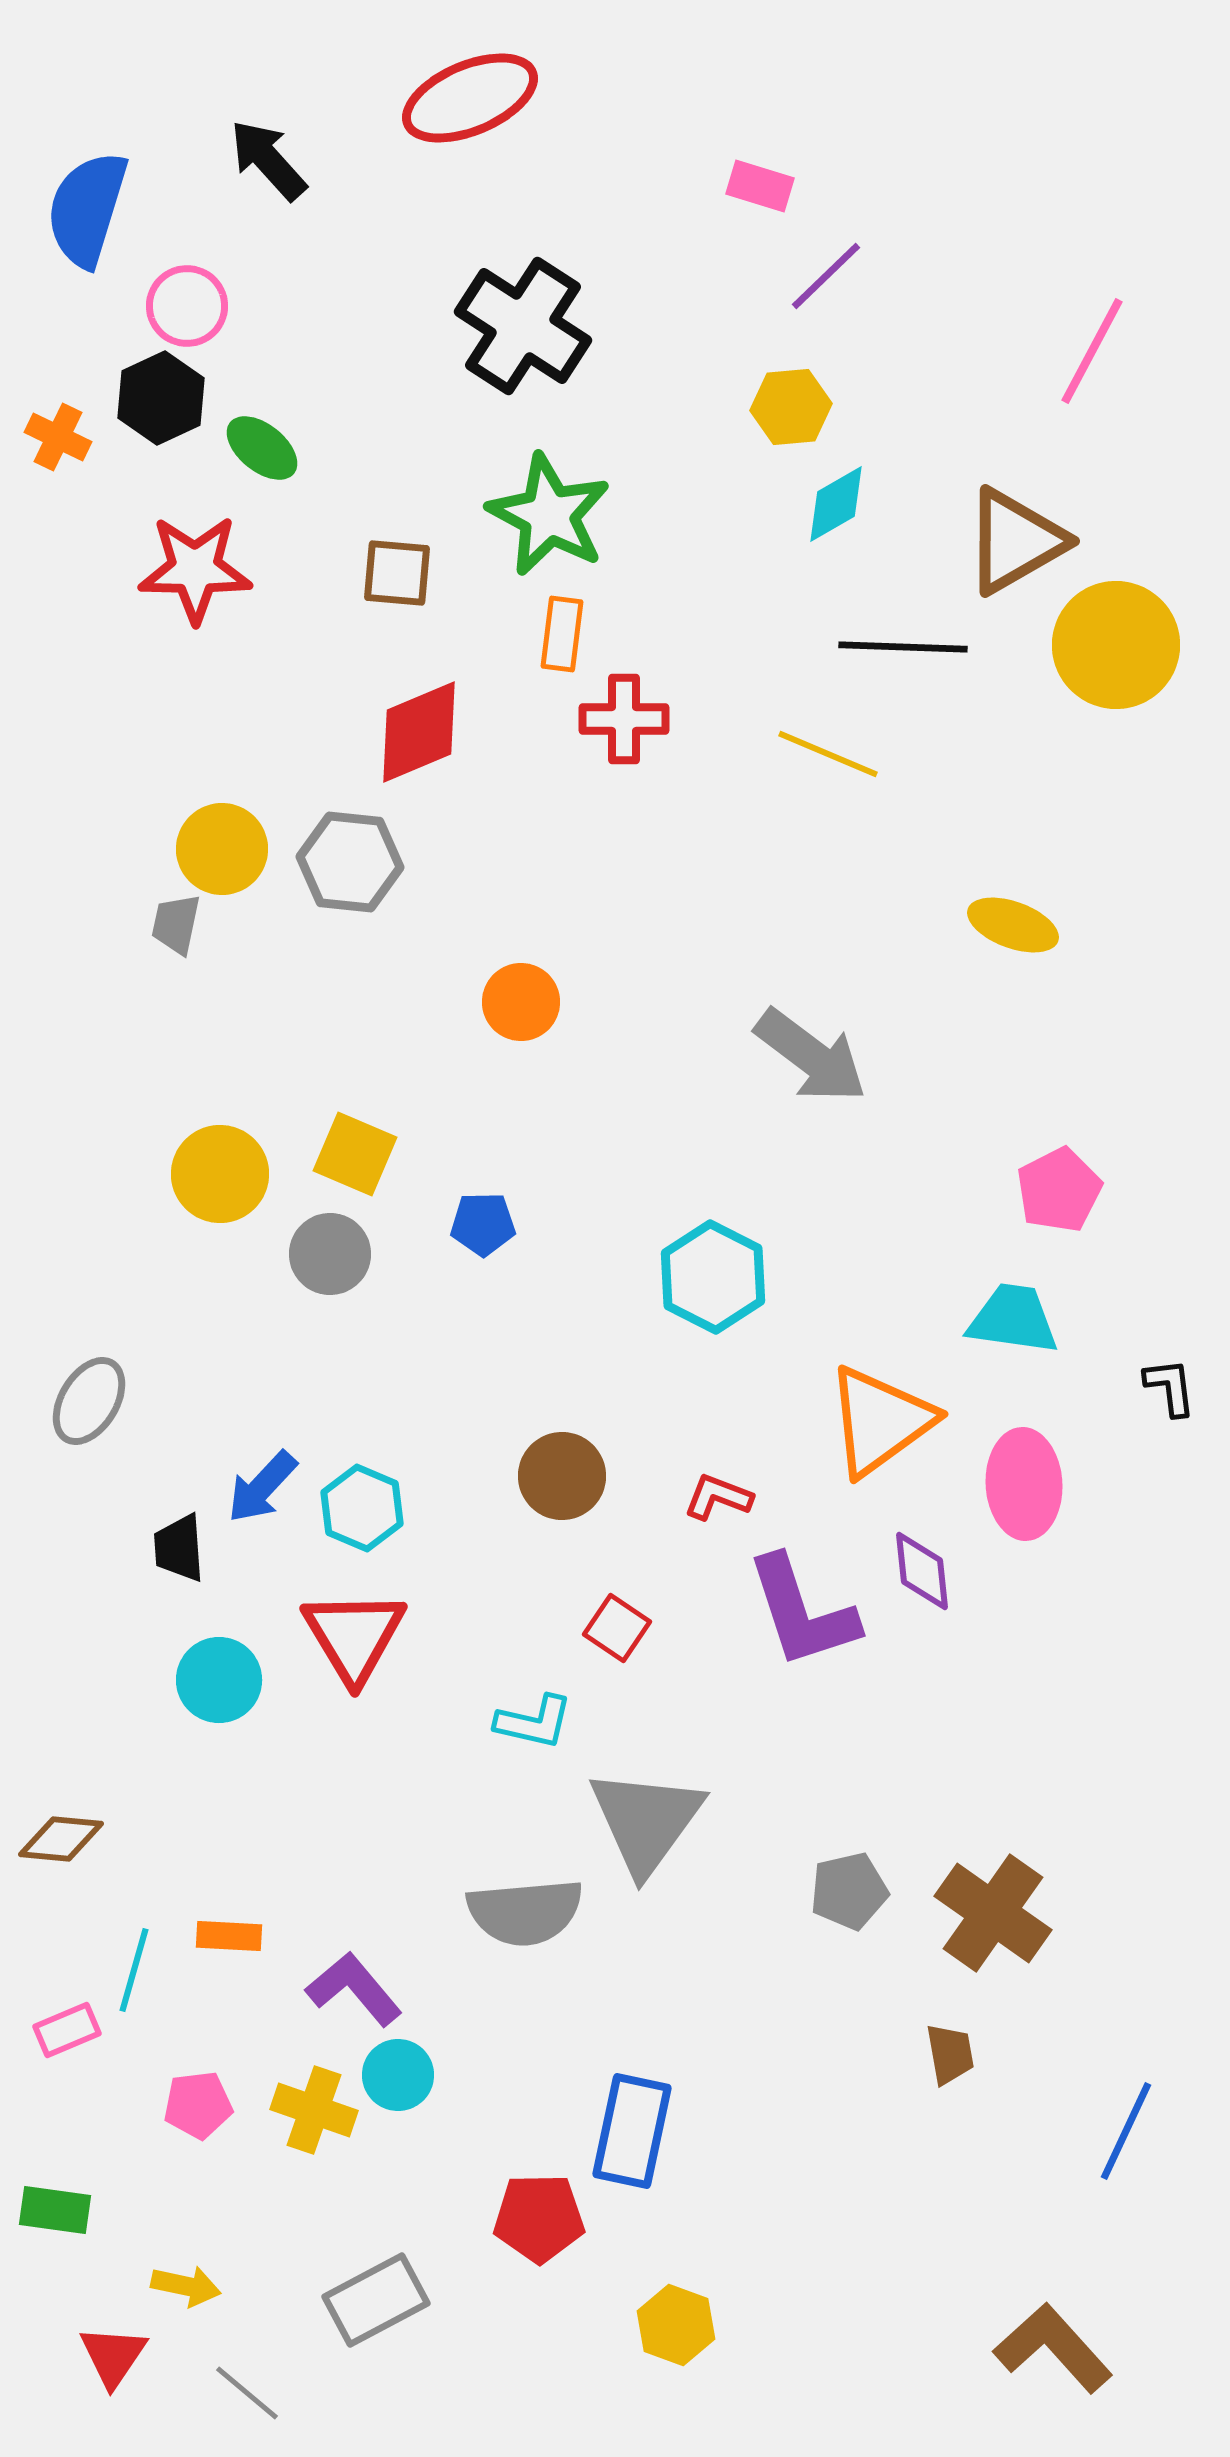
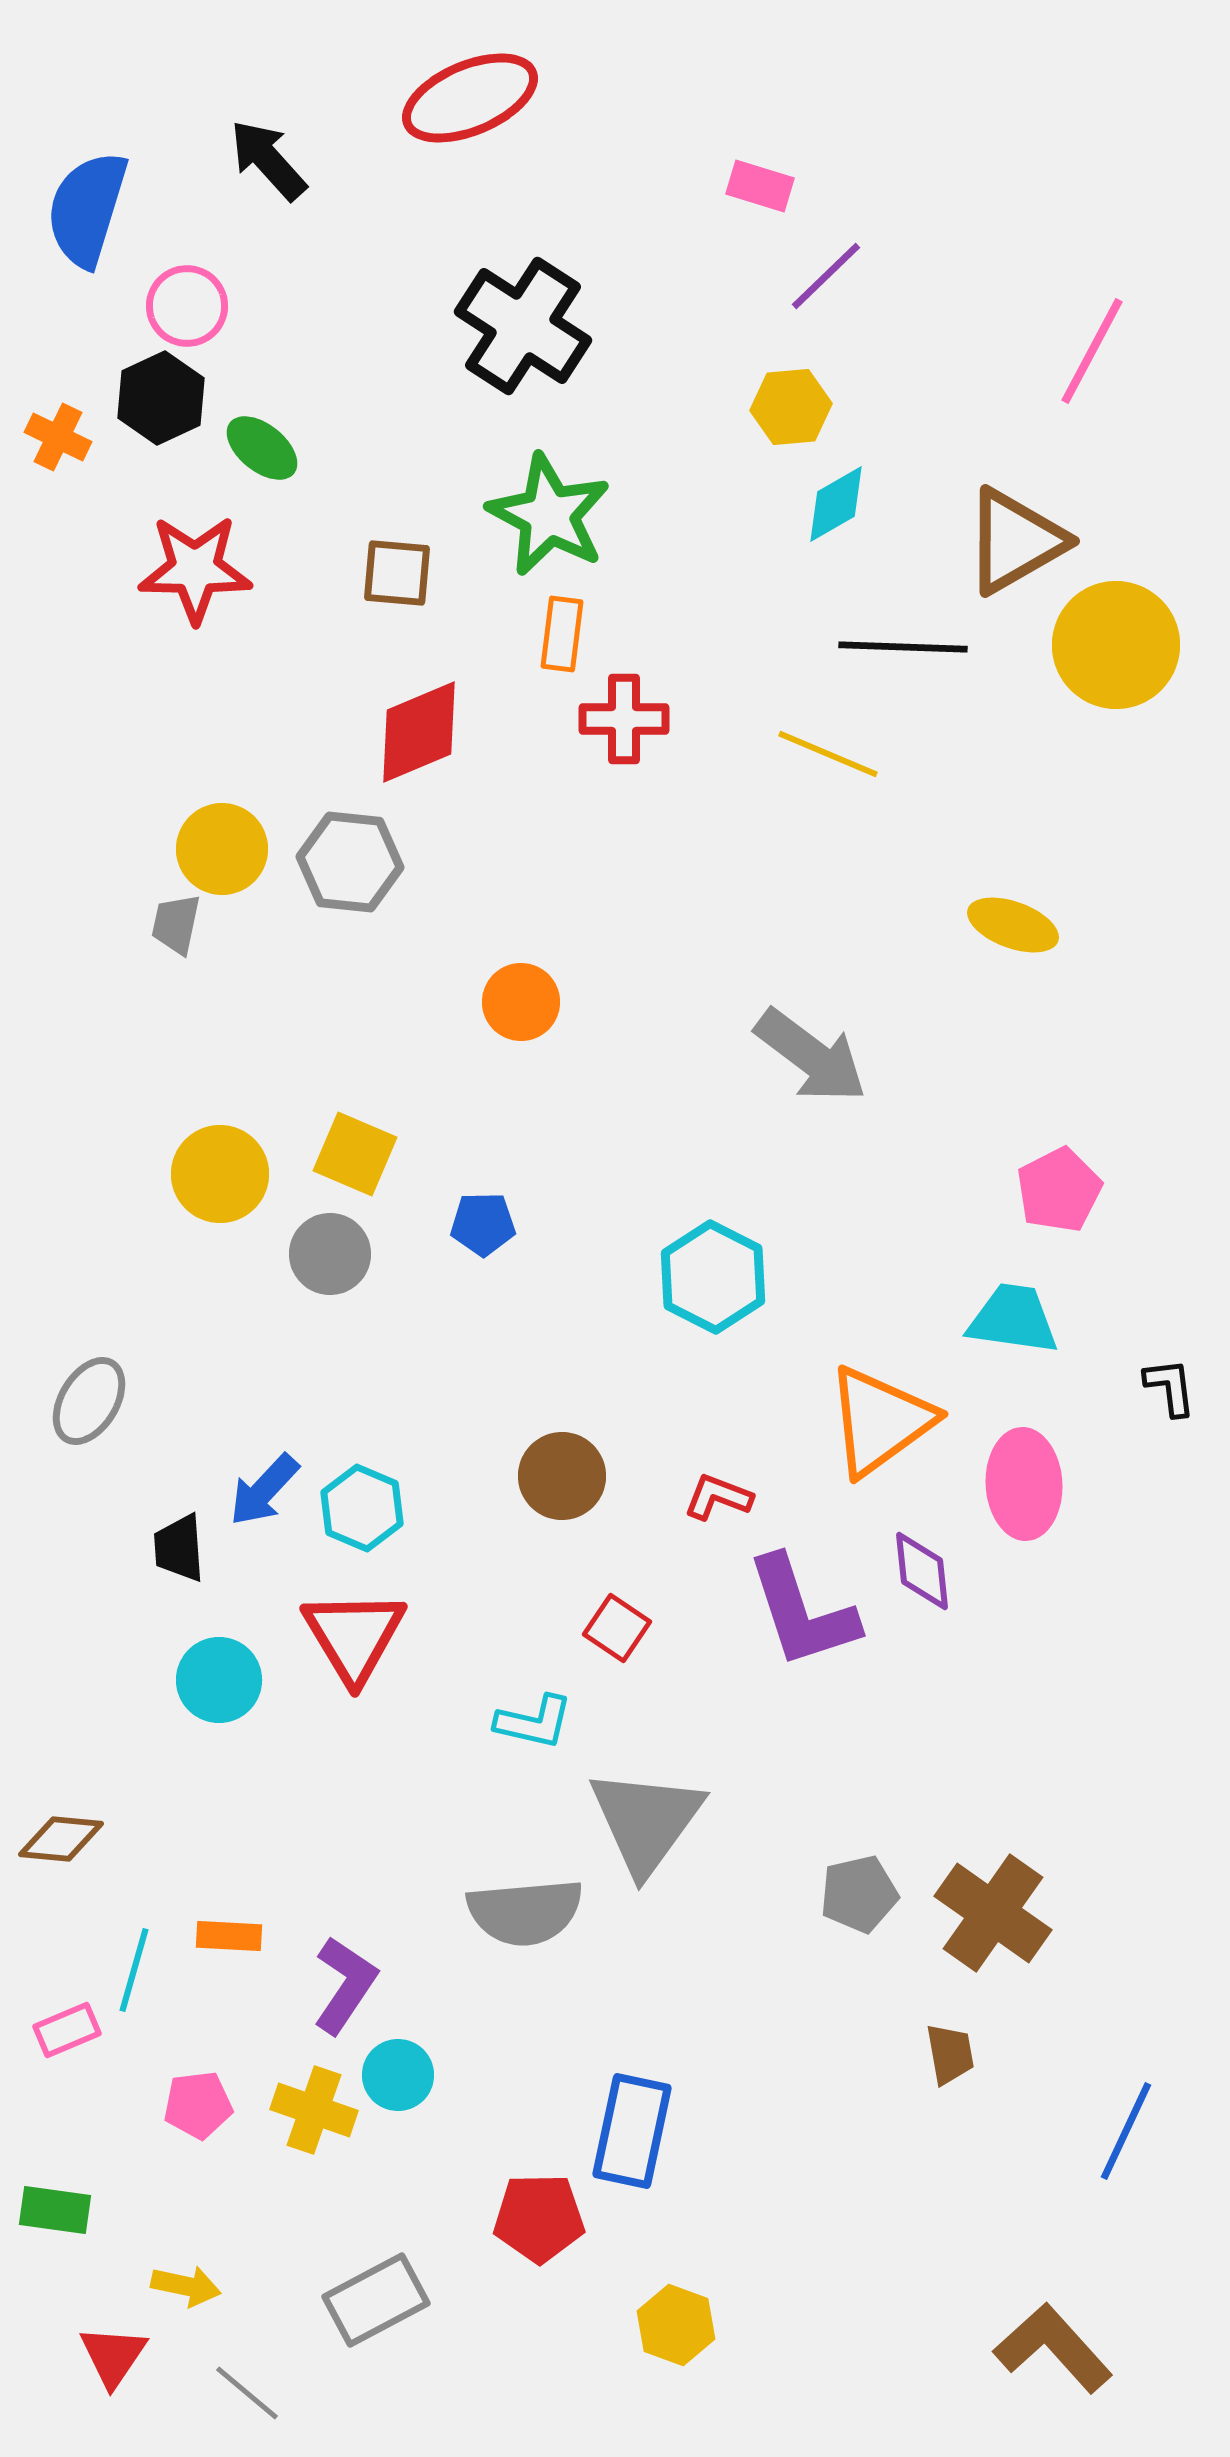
blue arrow at (262, 1487): moved 2 px right, 3 px down
gray pentagon at (849, 1891): moved 10 px right, 3 px down
purple L-shape at (354, 1989): moved 9 px left, 4 px up; rotated 74 degrees clockwise
